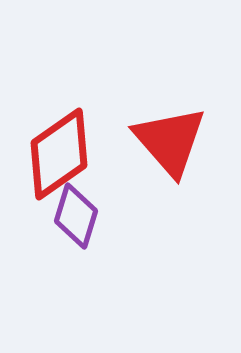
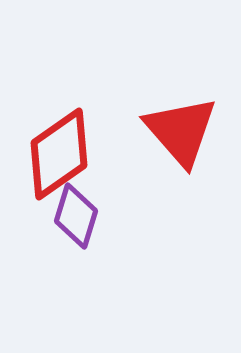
red triangle: moved 11 px right, 10 px up
